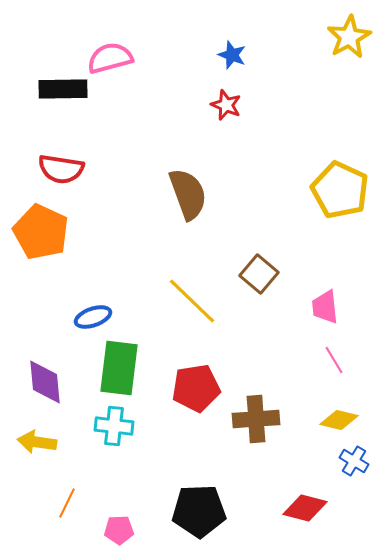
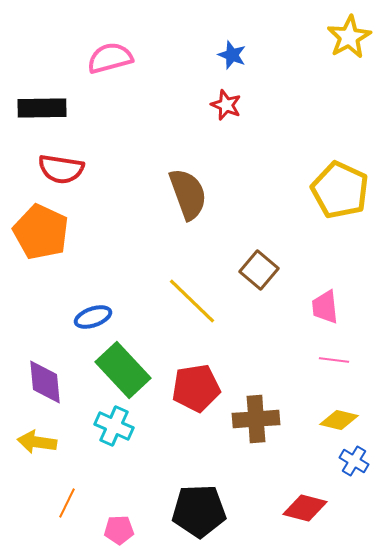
black rectangle: moved 21 px left, 19 px down
brown square: moved 4 px up
pink line: rotated 52 degrees counterclockwise
green rectangle: moved 4 px right, 2 px down; rotated 50 degrees counterclockwise
cyan cross: rotated 18 degrees clockwise
